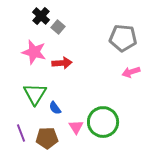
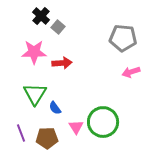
pink star: rotated 15 degrees counterclockwise
